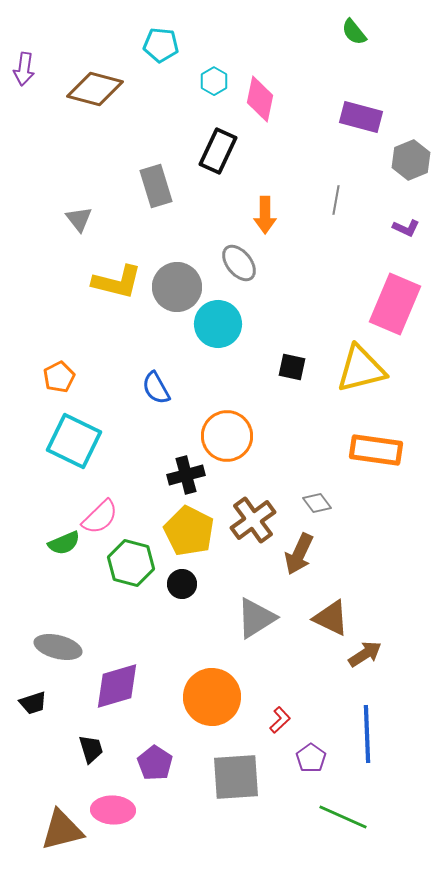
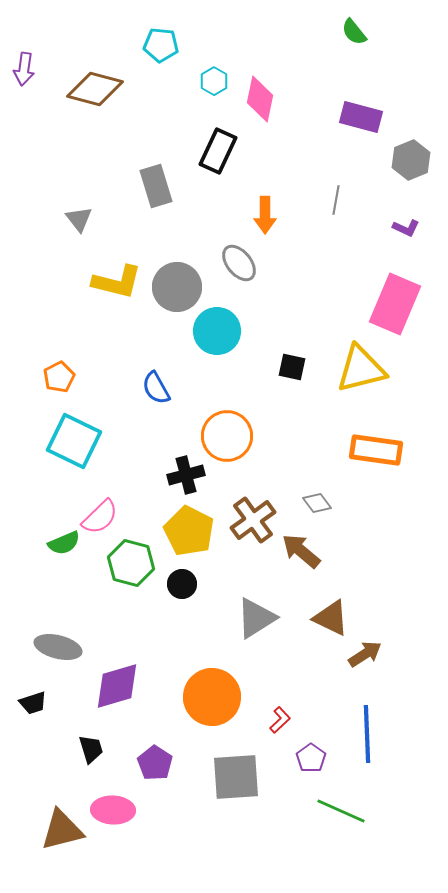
cyan circle at (218, 324): moved 1 px left, 7 px down
brown arrow at (299, 554): moved 2 px right, 3 px up; rotated 105 degrees clockwise
green line at (343, 817): moved 2 px left, 6 px up
